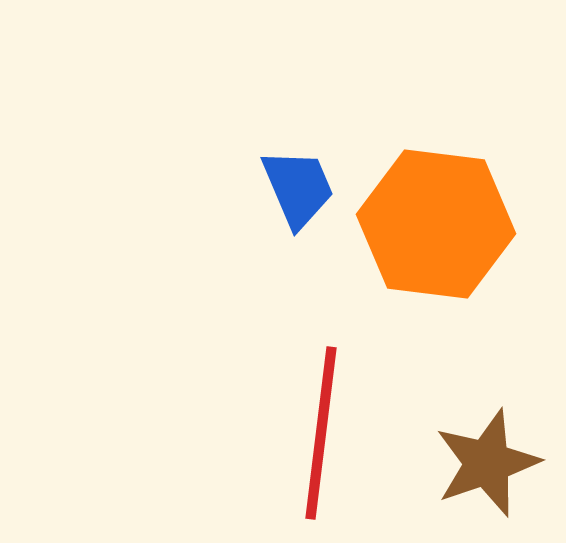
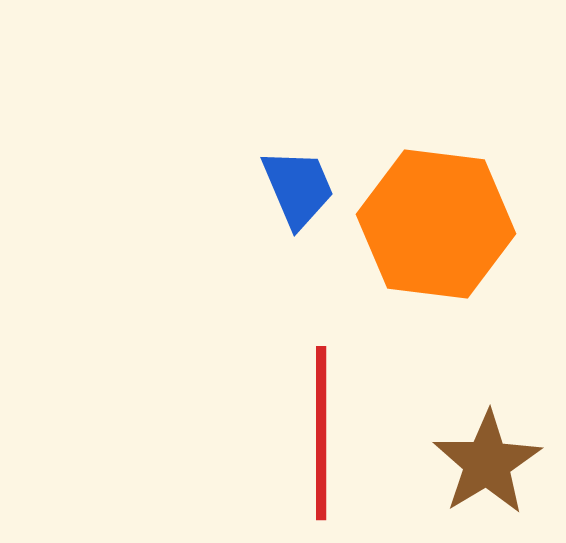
red line: rotated 7 degrees counterclockwise
brown star: rotated 12 degrees counterclockwise
